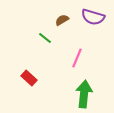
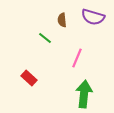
brown semicircle: rotated 64 degrees counterclockwise
